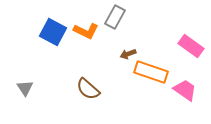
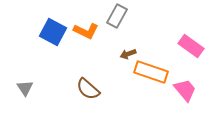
gray rectangle: moved 2 px right, 1 px up
pink trapezoid: rotated 15 degrees clockwise
